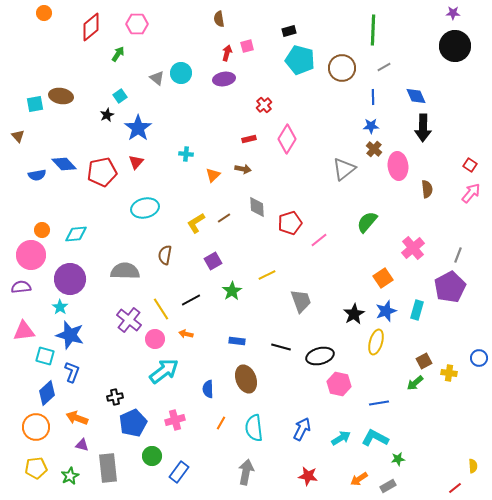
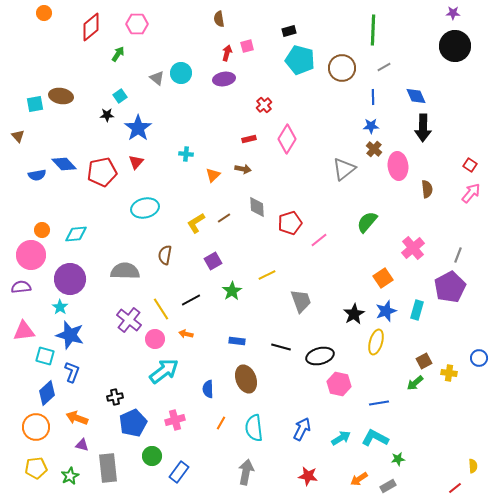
black star at (107, 115): rotated 24 degrees clockwise
